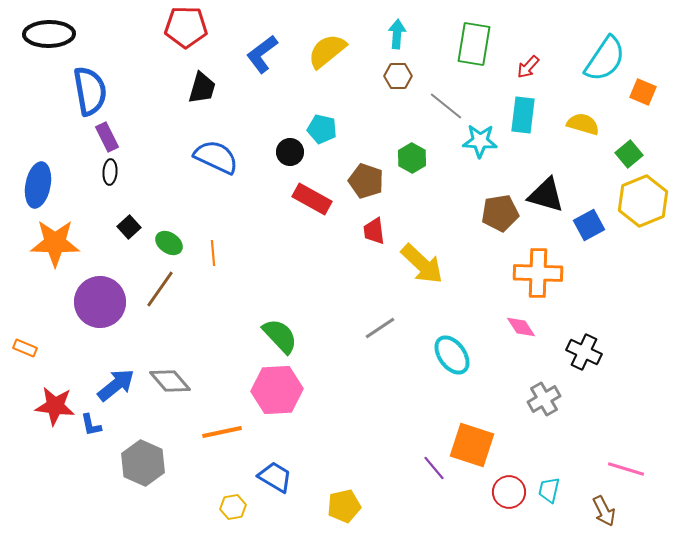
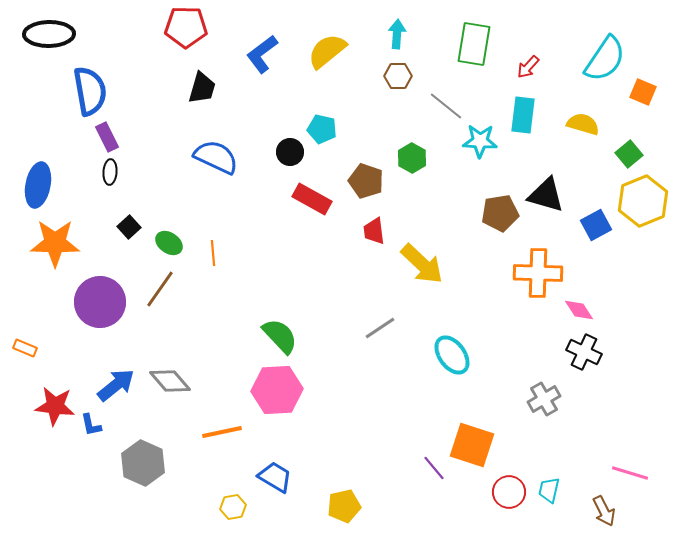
blue square at (589, 225): moved 7 px right
pink diamond at (521, 327): moved 58 px right, 17 px up
pink line at (626, 469): moved 4 px right, 4 px down
